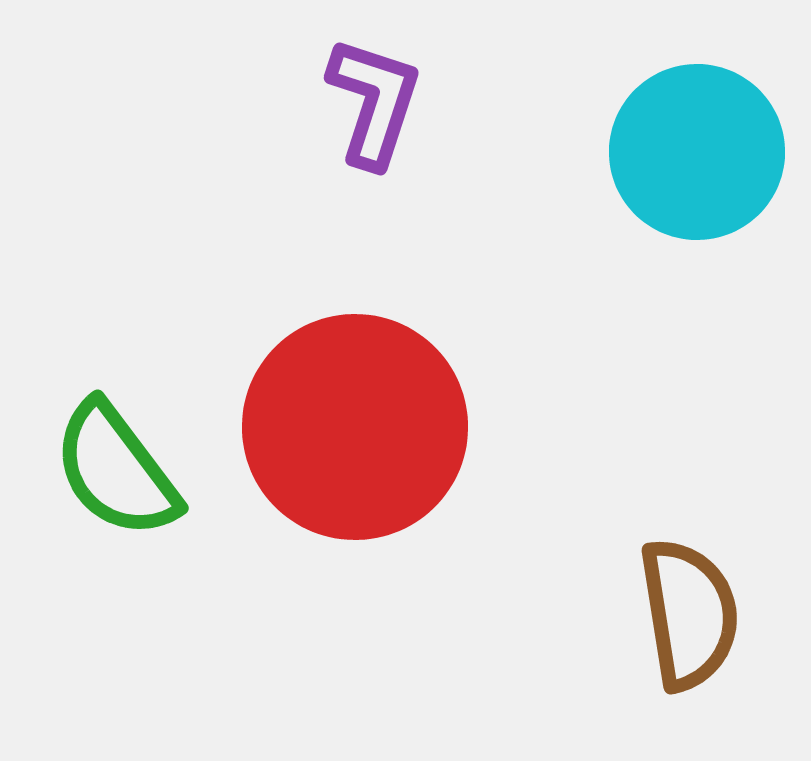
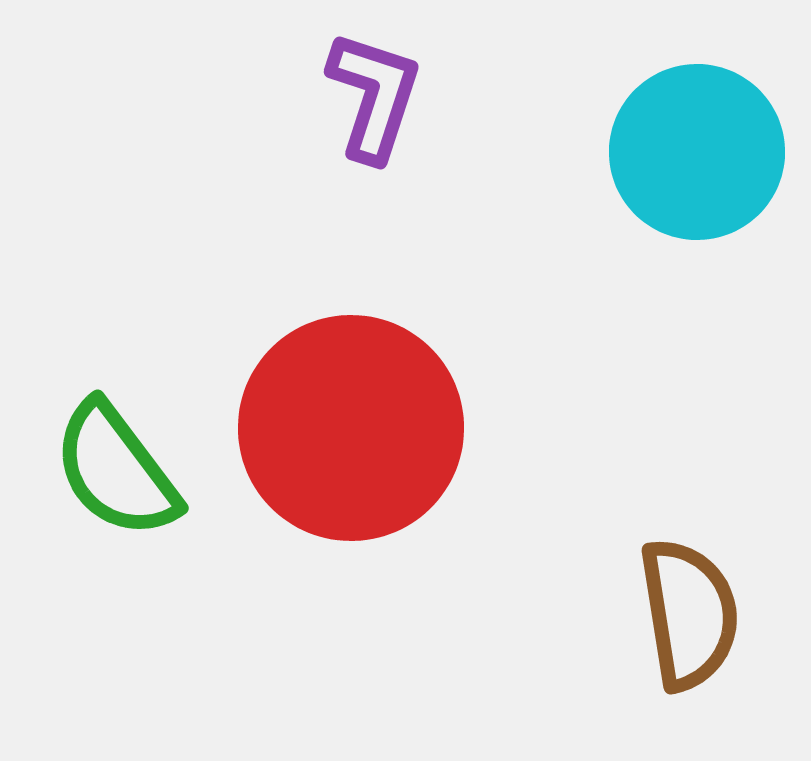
purple L-shape: moved 6 px up
red circle: moved 4 px left, 1 px down
